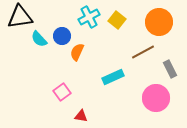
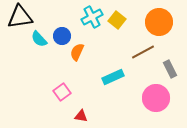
cyan cross: moved 3 px right
